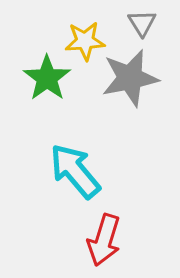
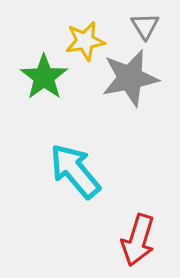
gray triangle: moved 3 px right, 3 px down
yellow star: rotated 6 degrees counterclockwise
green star: moved 3 px left, 1 px up
red arrow: moved 34 px right
